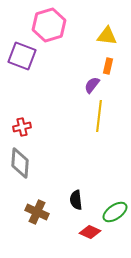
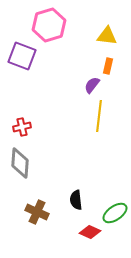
green ellipse: moved 1 px down
